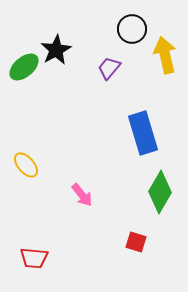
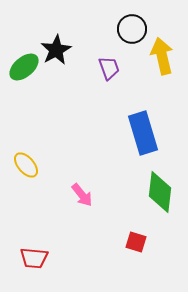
yellow arrow: moved 3 px left, 1 px down
purple trapezoid: rotated 120 degrees clockwise
green diamond: rotated 24 degrees counterclockwise
